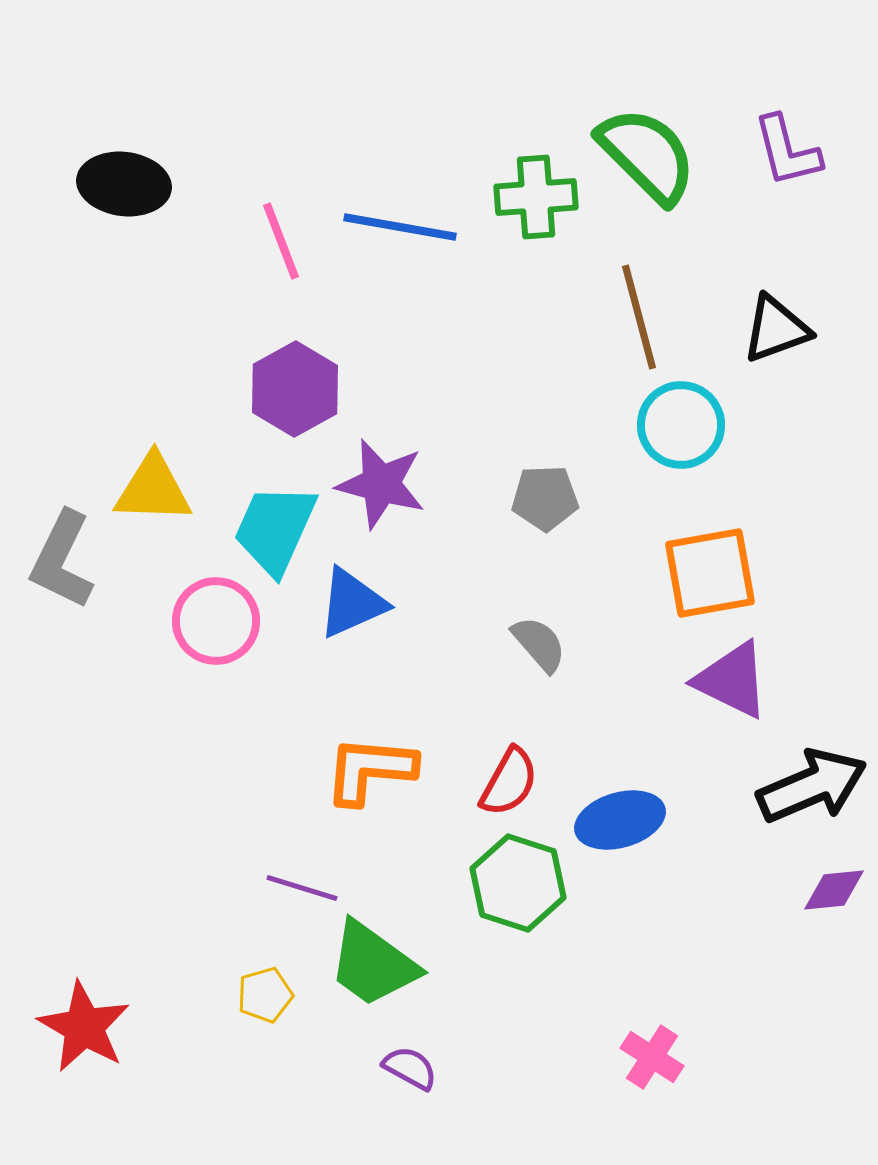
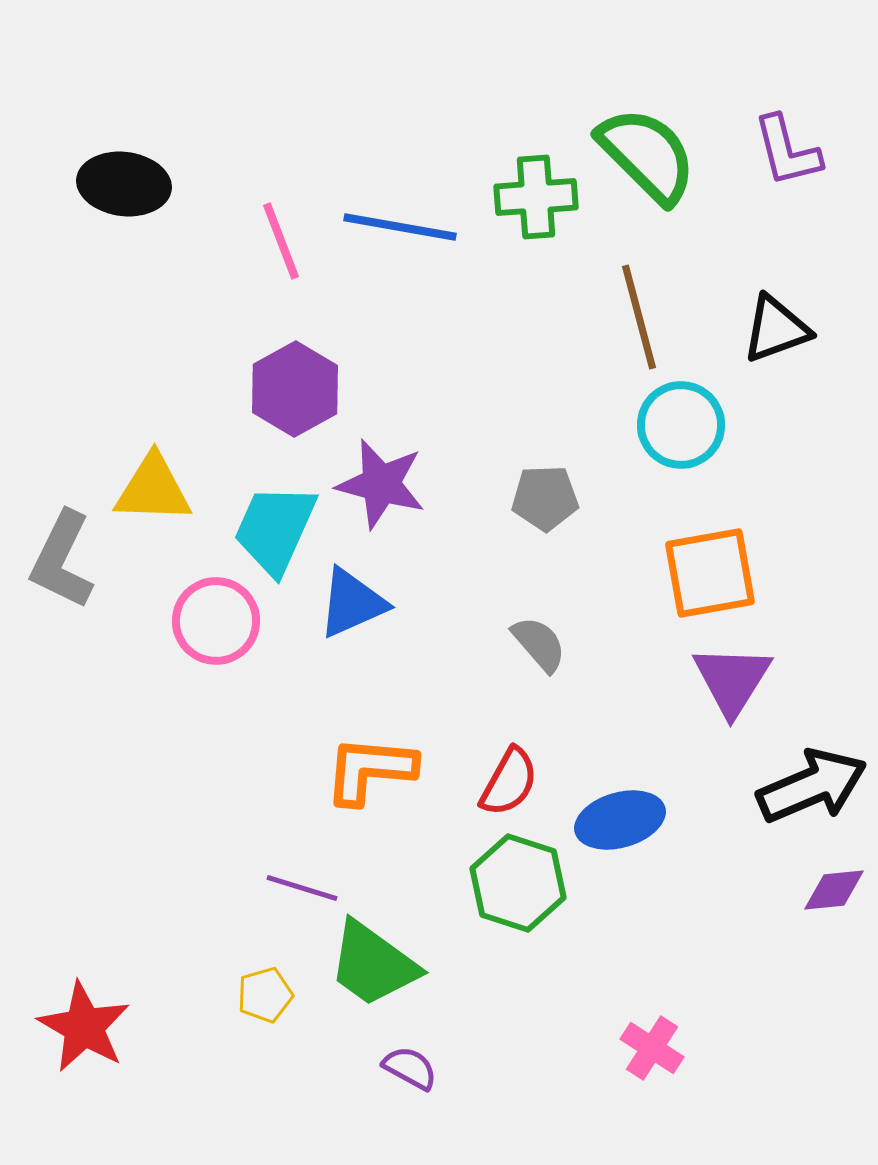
purple triangle: rotated 36 degrees clockwise
pink cross: moved 9 px up
